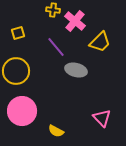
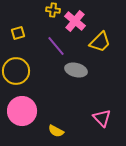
purple line: moved 1 px up
